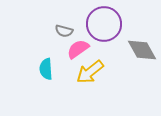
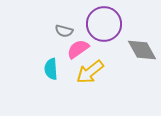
cyan semicircle: moved 5 px right
